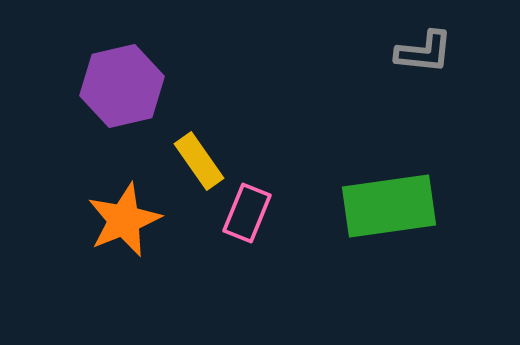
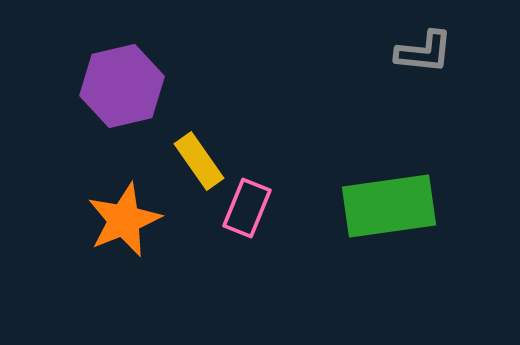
pink rectangle: moved 5 px up
